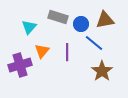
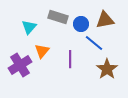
purple line: moved 3 px right, 7 px down
purple cross: rotated 15 degrees counterclockwise
brown star: moved 5 px right, 2 px up
